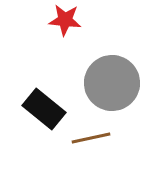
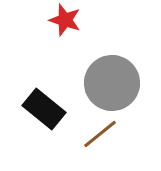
red star: rotated 12 degrees clockwise
brown line: moved 9 px right, 4 px up; rotated 27 degrees counterclockwise
